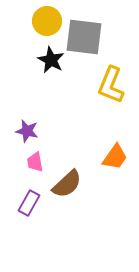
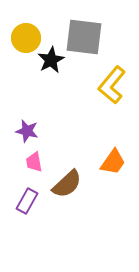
yellow circle: moved 21 px left, 17 px down
black star: rotated 16 degrees clockwise
yellow L-shape: moved 1 px right; rotated 18 degrees clockwise
orange trapezoid: moved 2 px left, 5 px down
pink trapezoid: moved 1 px left
purple rectangle: moved 2 px left, 2 px up
